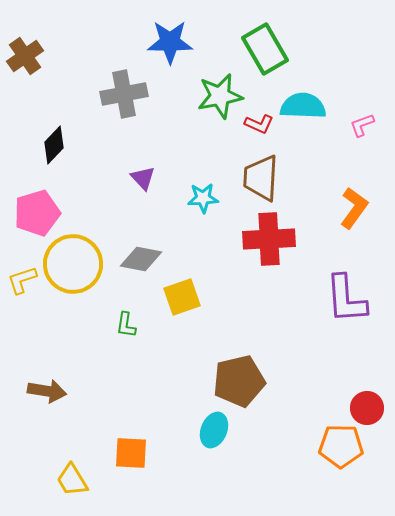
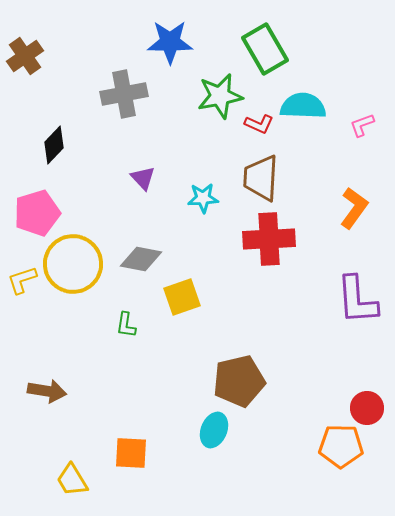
purple L-shape: moved 11 px right, 1 px down
